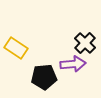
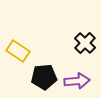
yellow rectangle: moved 2 px right, 3 px down
purple arrow: moved 4 px right, 17 px down
